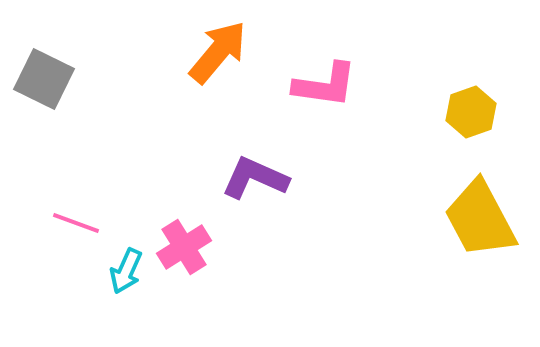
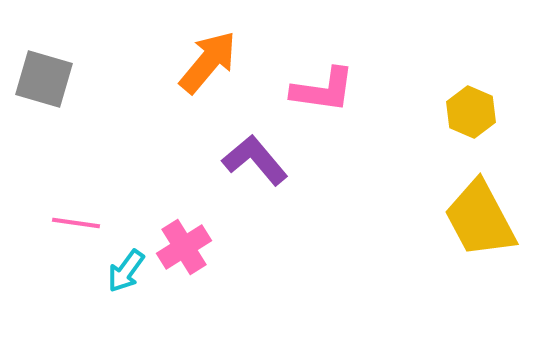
orange arrow: moved 10 px left, 10 px down
gray square: rotated 10 degrees counterclockwise
pink L-shape: moved 2 px left, 5 px down
yellow hexagon: rotated 18 degrees counterclockwise
purple L-shape: moved 18 px up; rotated 26 degrees clockwise
pink line: rotated 12 degrees counterclockwise
cyan arrow: rotated 12 degrees clockwise
